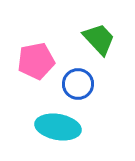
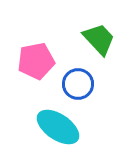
cyan ellipse: rotated 24 degrees clockwise
